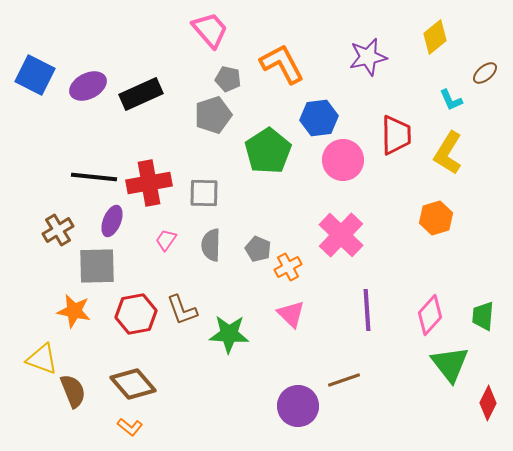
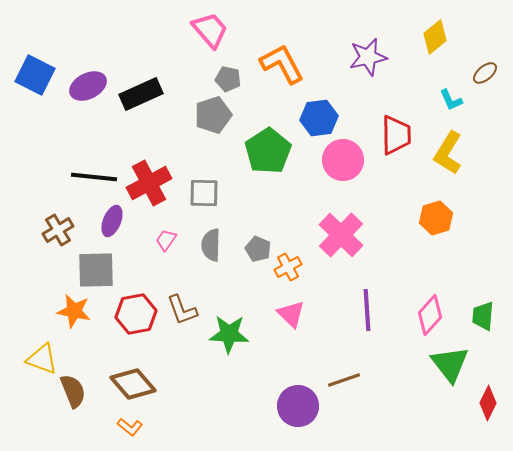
red cross at (149, 183): rotated 18 degrees counterclockwise
gray square at (97, 266): moved 1 px left, 4 px down
